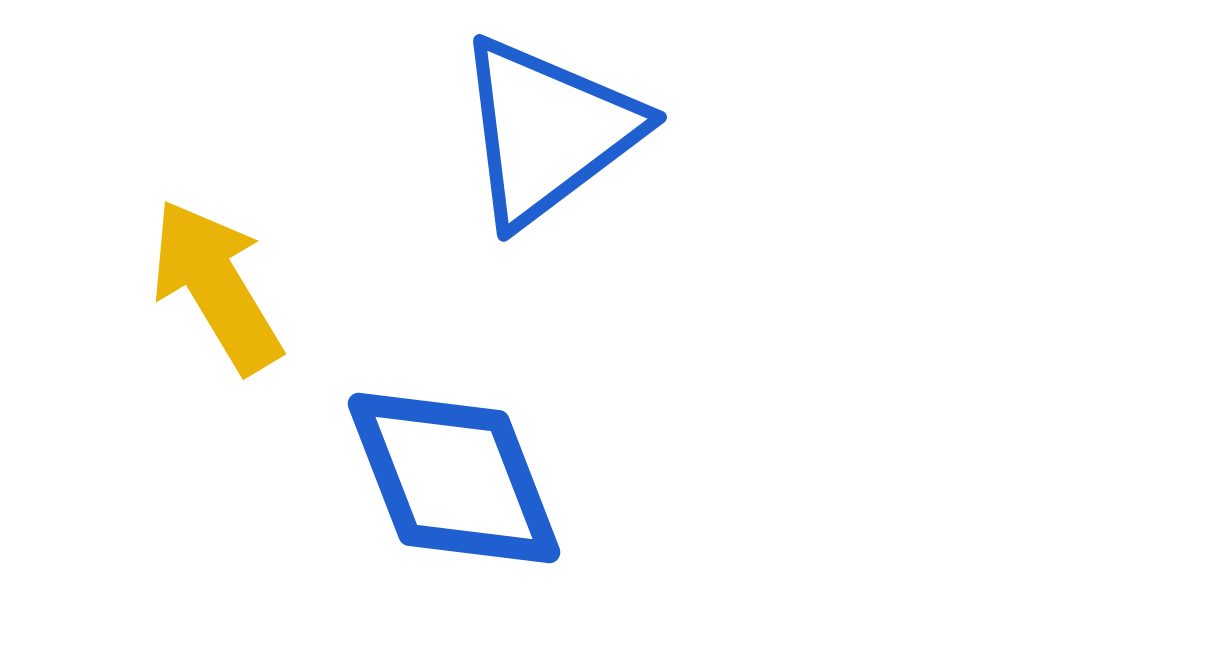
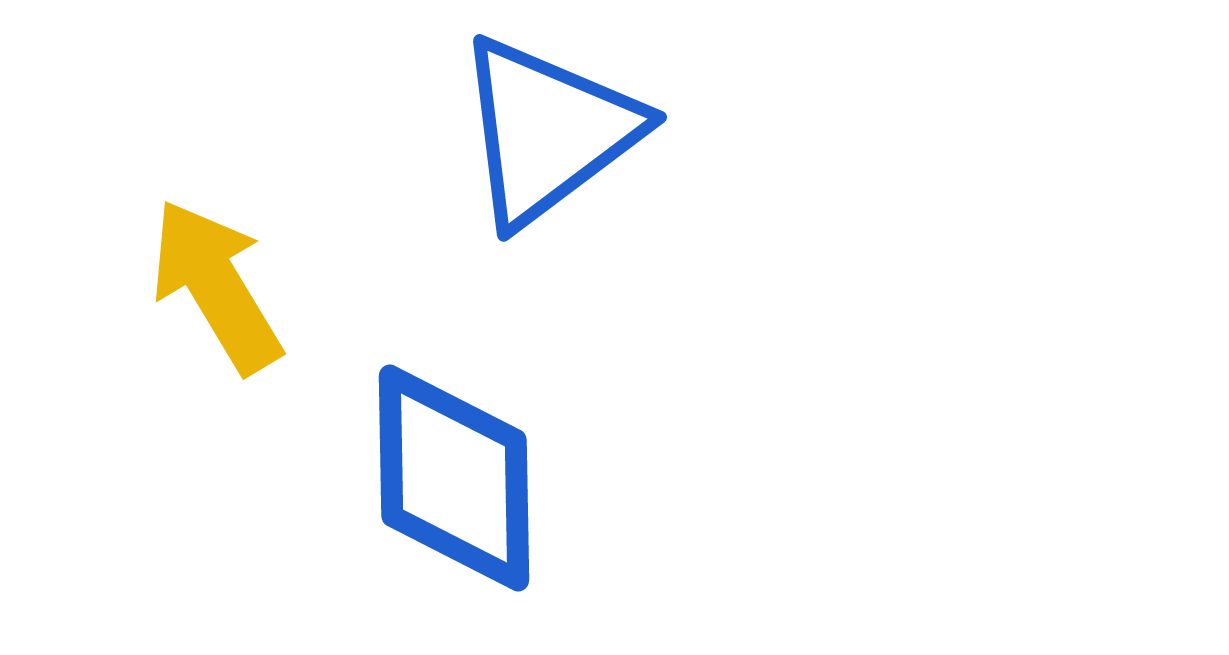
blue diamond: rotated 20 degrees clockwise
